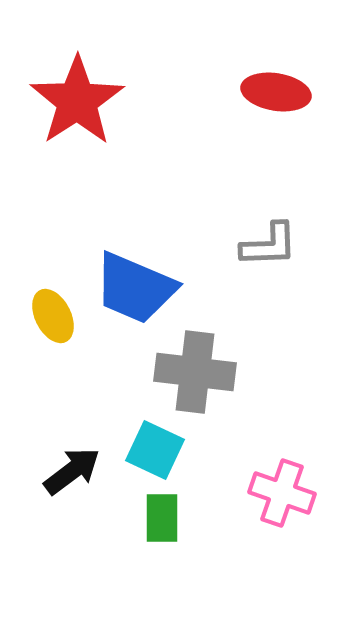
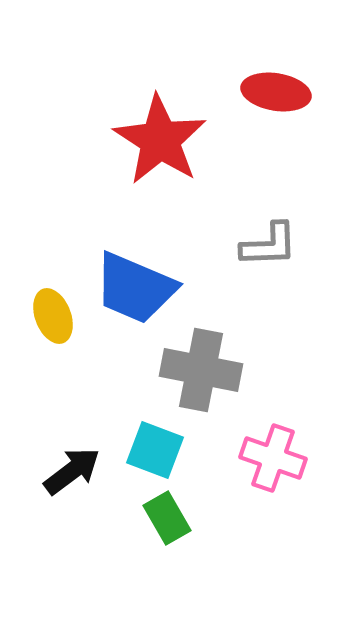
red star: moved 83 px right, 39 px down; rotated 6 degrees counterclockwise
yellow ellipse: rotated 6 degrees clockwise
gray cross: moved 6 px right, 2 px up; rotated 4 degrees clockwise
cyan square: rotated 4 degrees counterclockwise
pink cross: moved 9 px left, 35 px up
green rectangle: moved 5 px right; rotated 30 degrees counterclockwise
